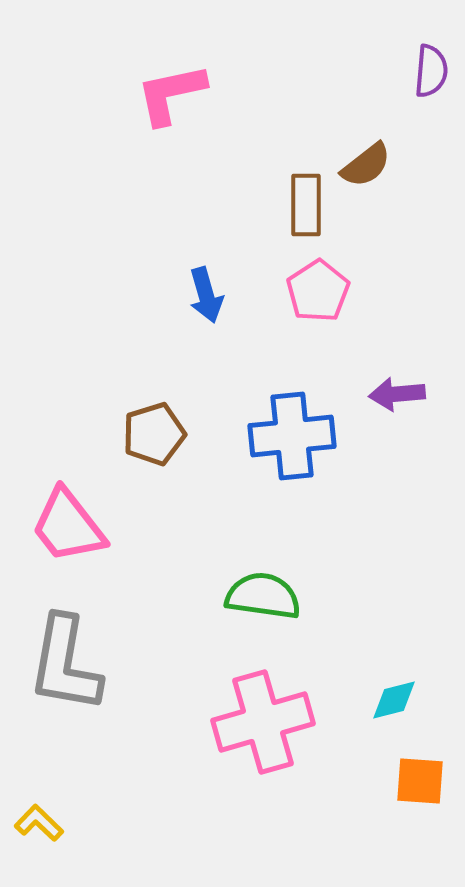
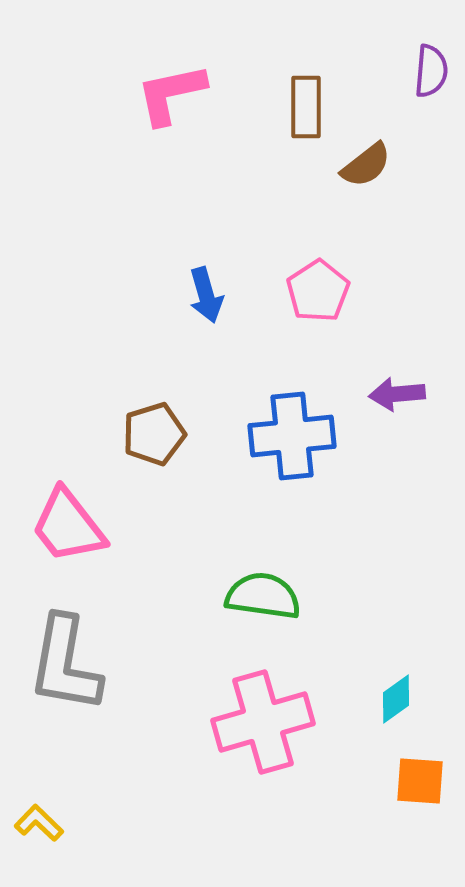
brown rectangle: moved 98 px up
cyan diamond: moved 2 px right, 1 px up; rotated 21 degrees counterclockwise
